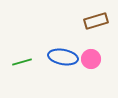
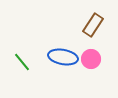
brown rectangle: moved 3 px left, 4 px down; rotated 40 degrees counterclockwise
green line: rotated 66 degrees clockwise
